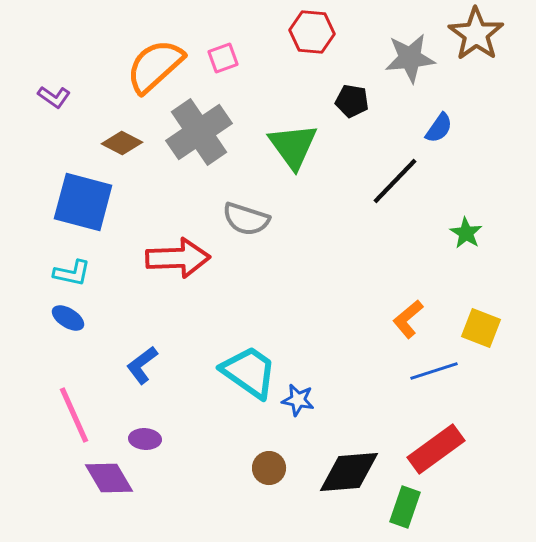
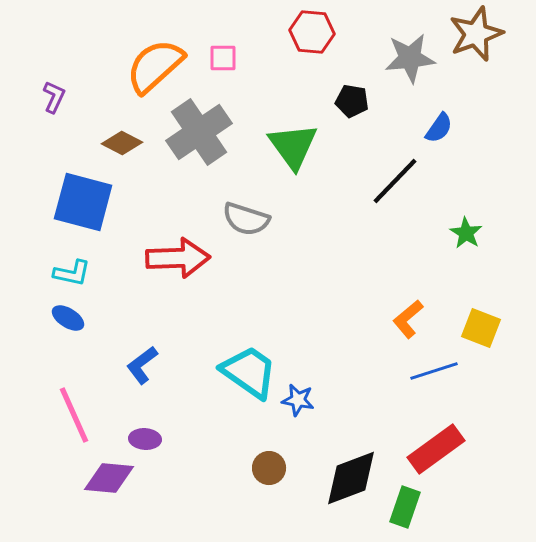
brown star: rotated 16 degrees clockwise
pink square: rotated 20 degrees clockwise
purple L-shape: rotated 100 degrees counterclockwise
black diamond: moved 2 px right, 6 px down; rotated 16 degrees counterclockwise
purple diamond: rotated 54 degrees counterclockwise
